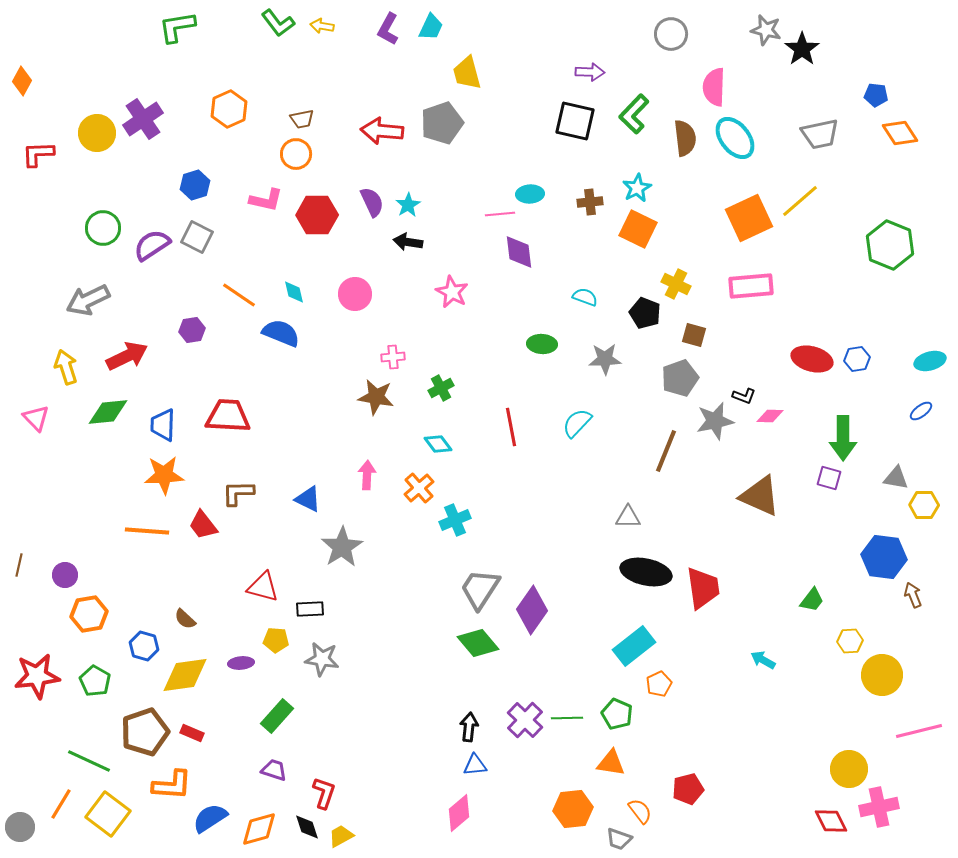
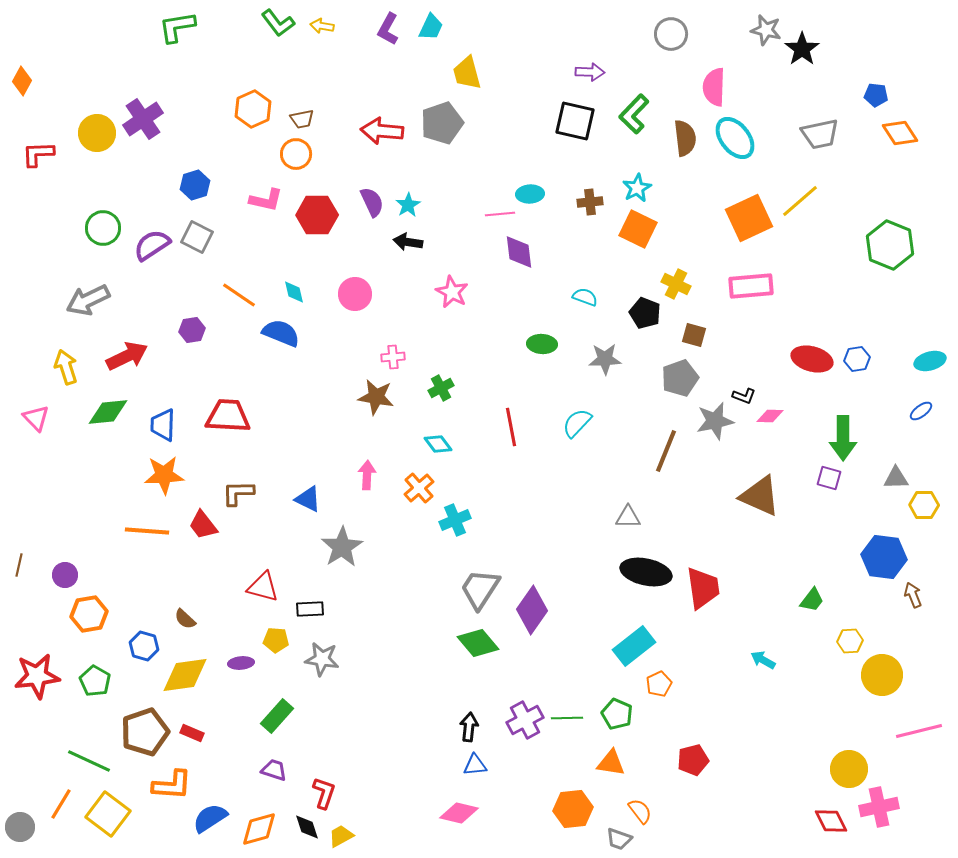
orange hexagon at (229, 109): moved 24 px right
gray triangle at (896, 478): rotated 12 degrees counterclockwise
purple cross at (525, 720): rotated 18 degrees clockwise
red pentagon at (688, 789): moved 5 px right, 29 px up
pink diamond at (459, 813): rotated 54 degrees clockwise
